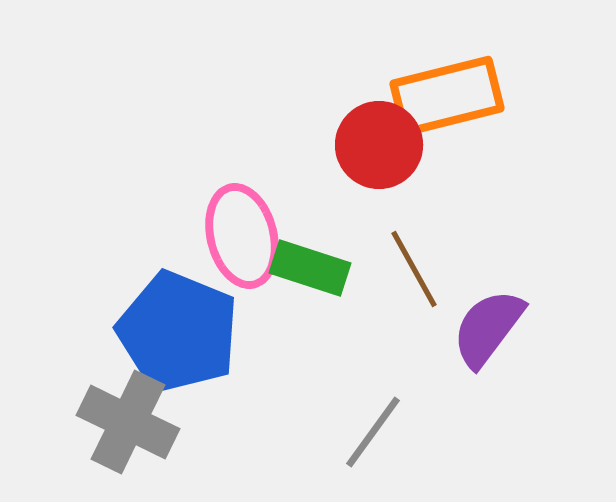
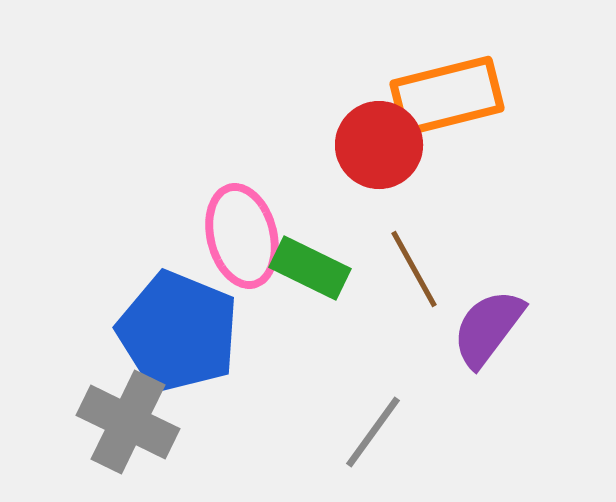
green rectangle: rotated 8 degrees clockwise
